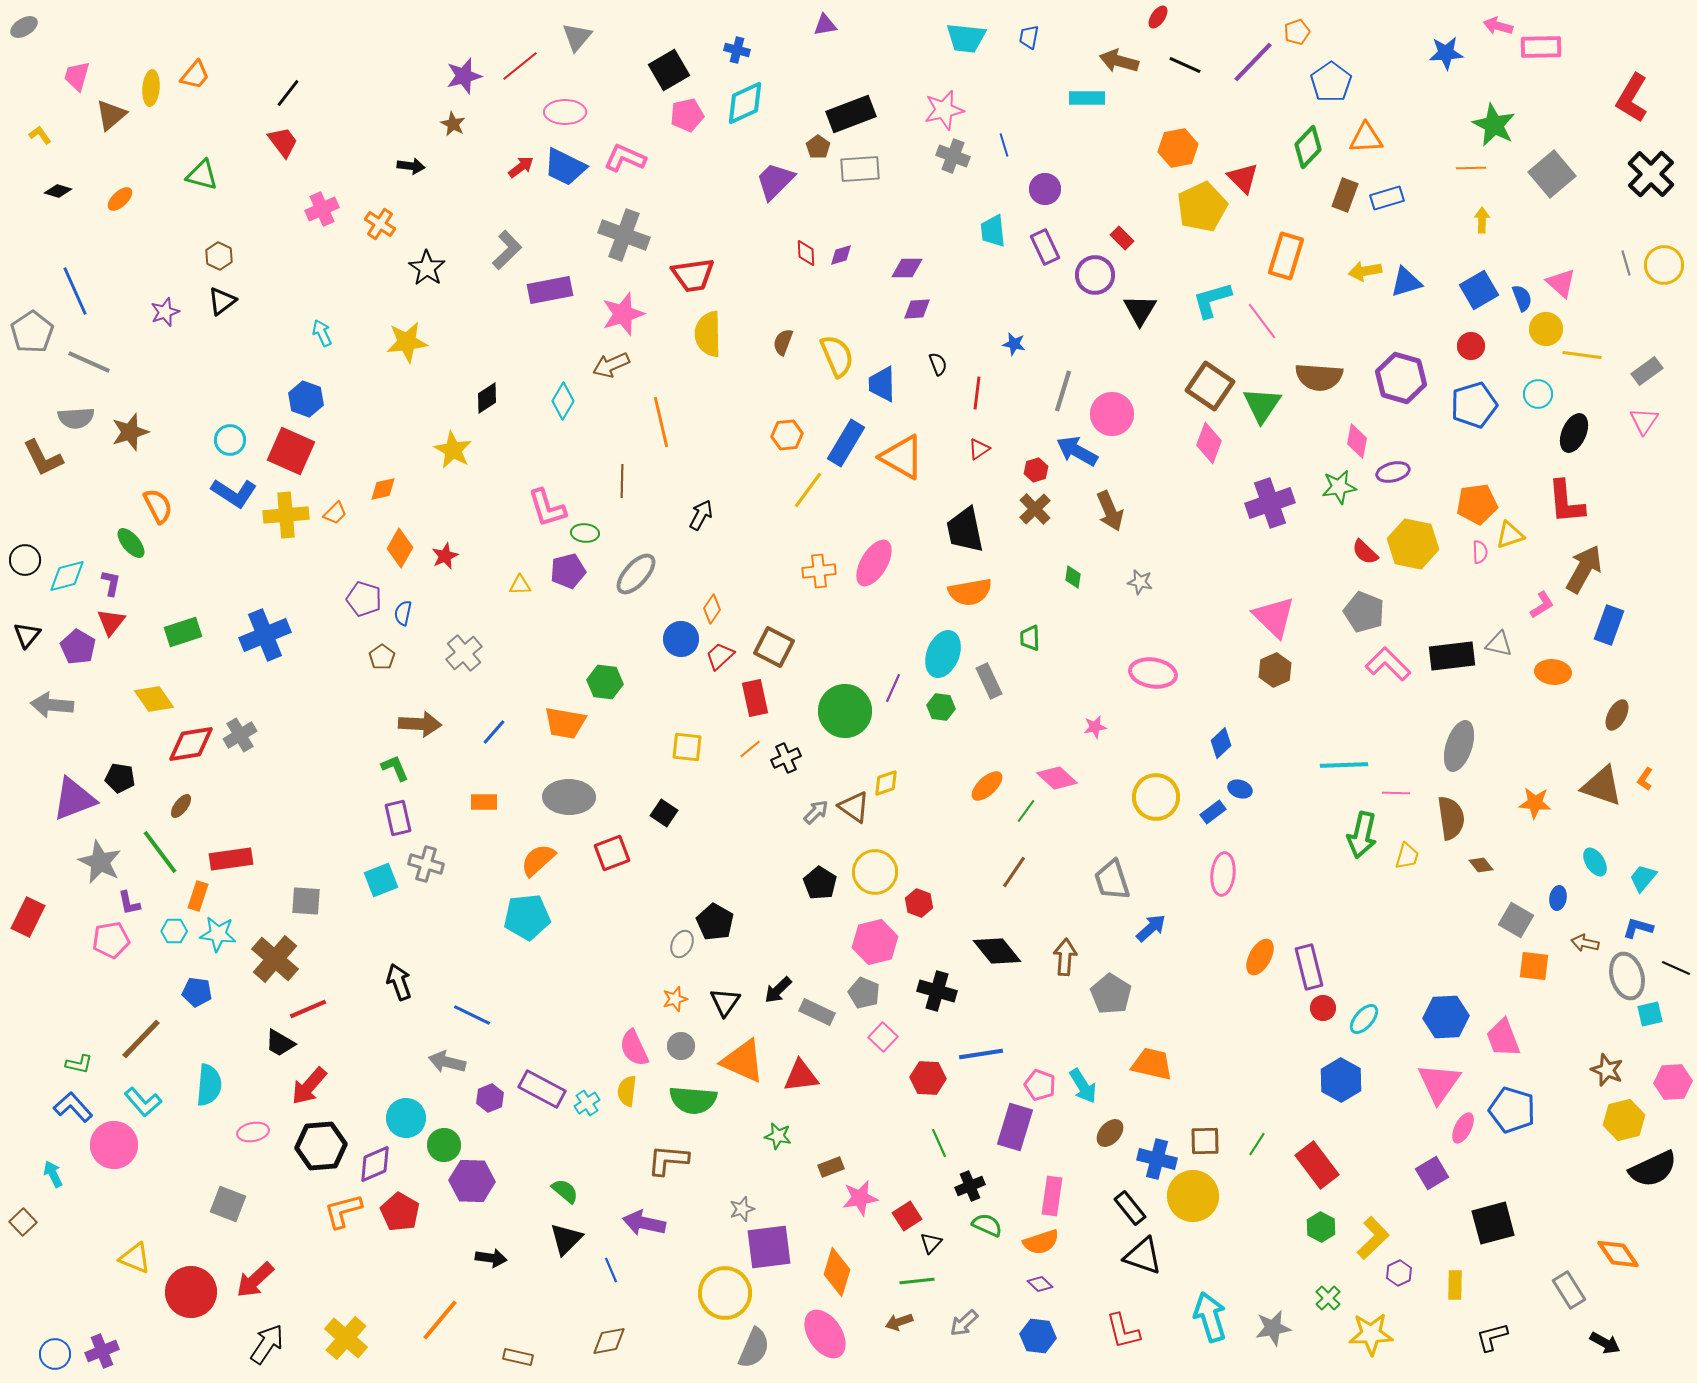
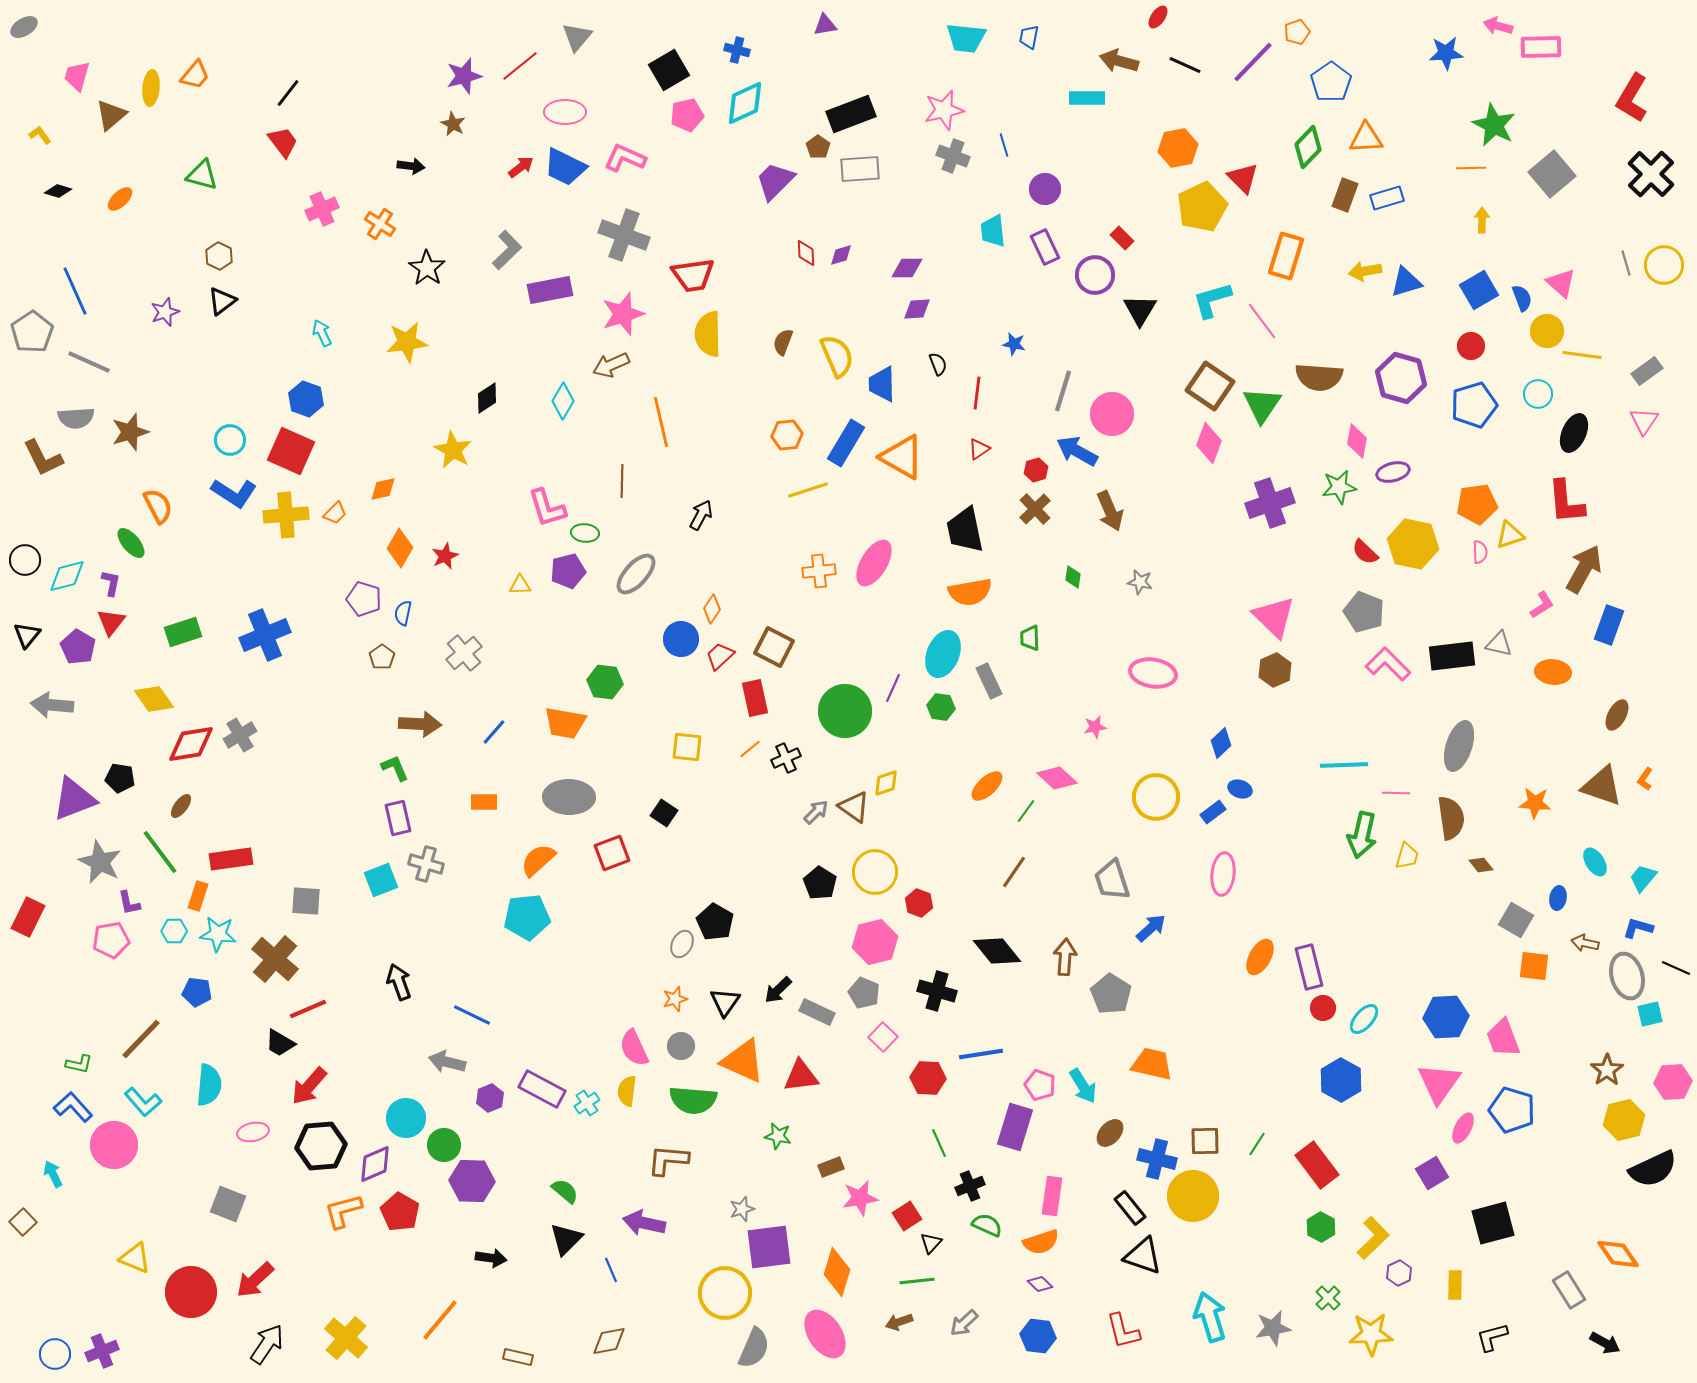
yellow circle at (1546, 329): moved 1 px right, 2 px down
yellow line at (808, 490): rotated 36 degrees clockwise
brown star at (1607, 1070): rotated 16 degrees clockwise
